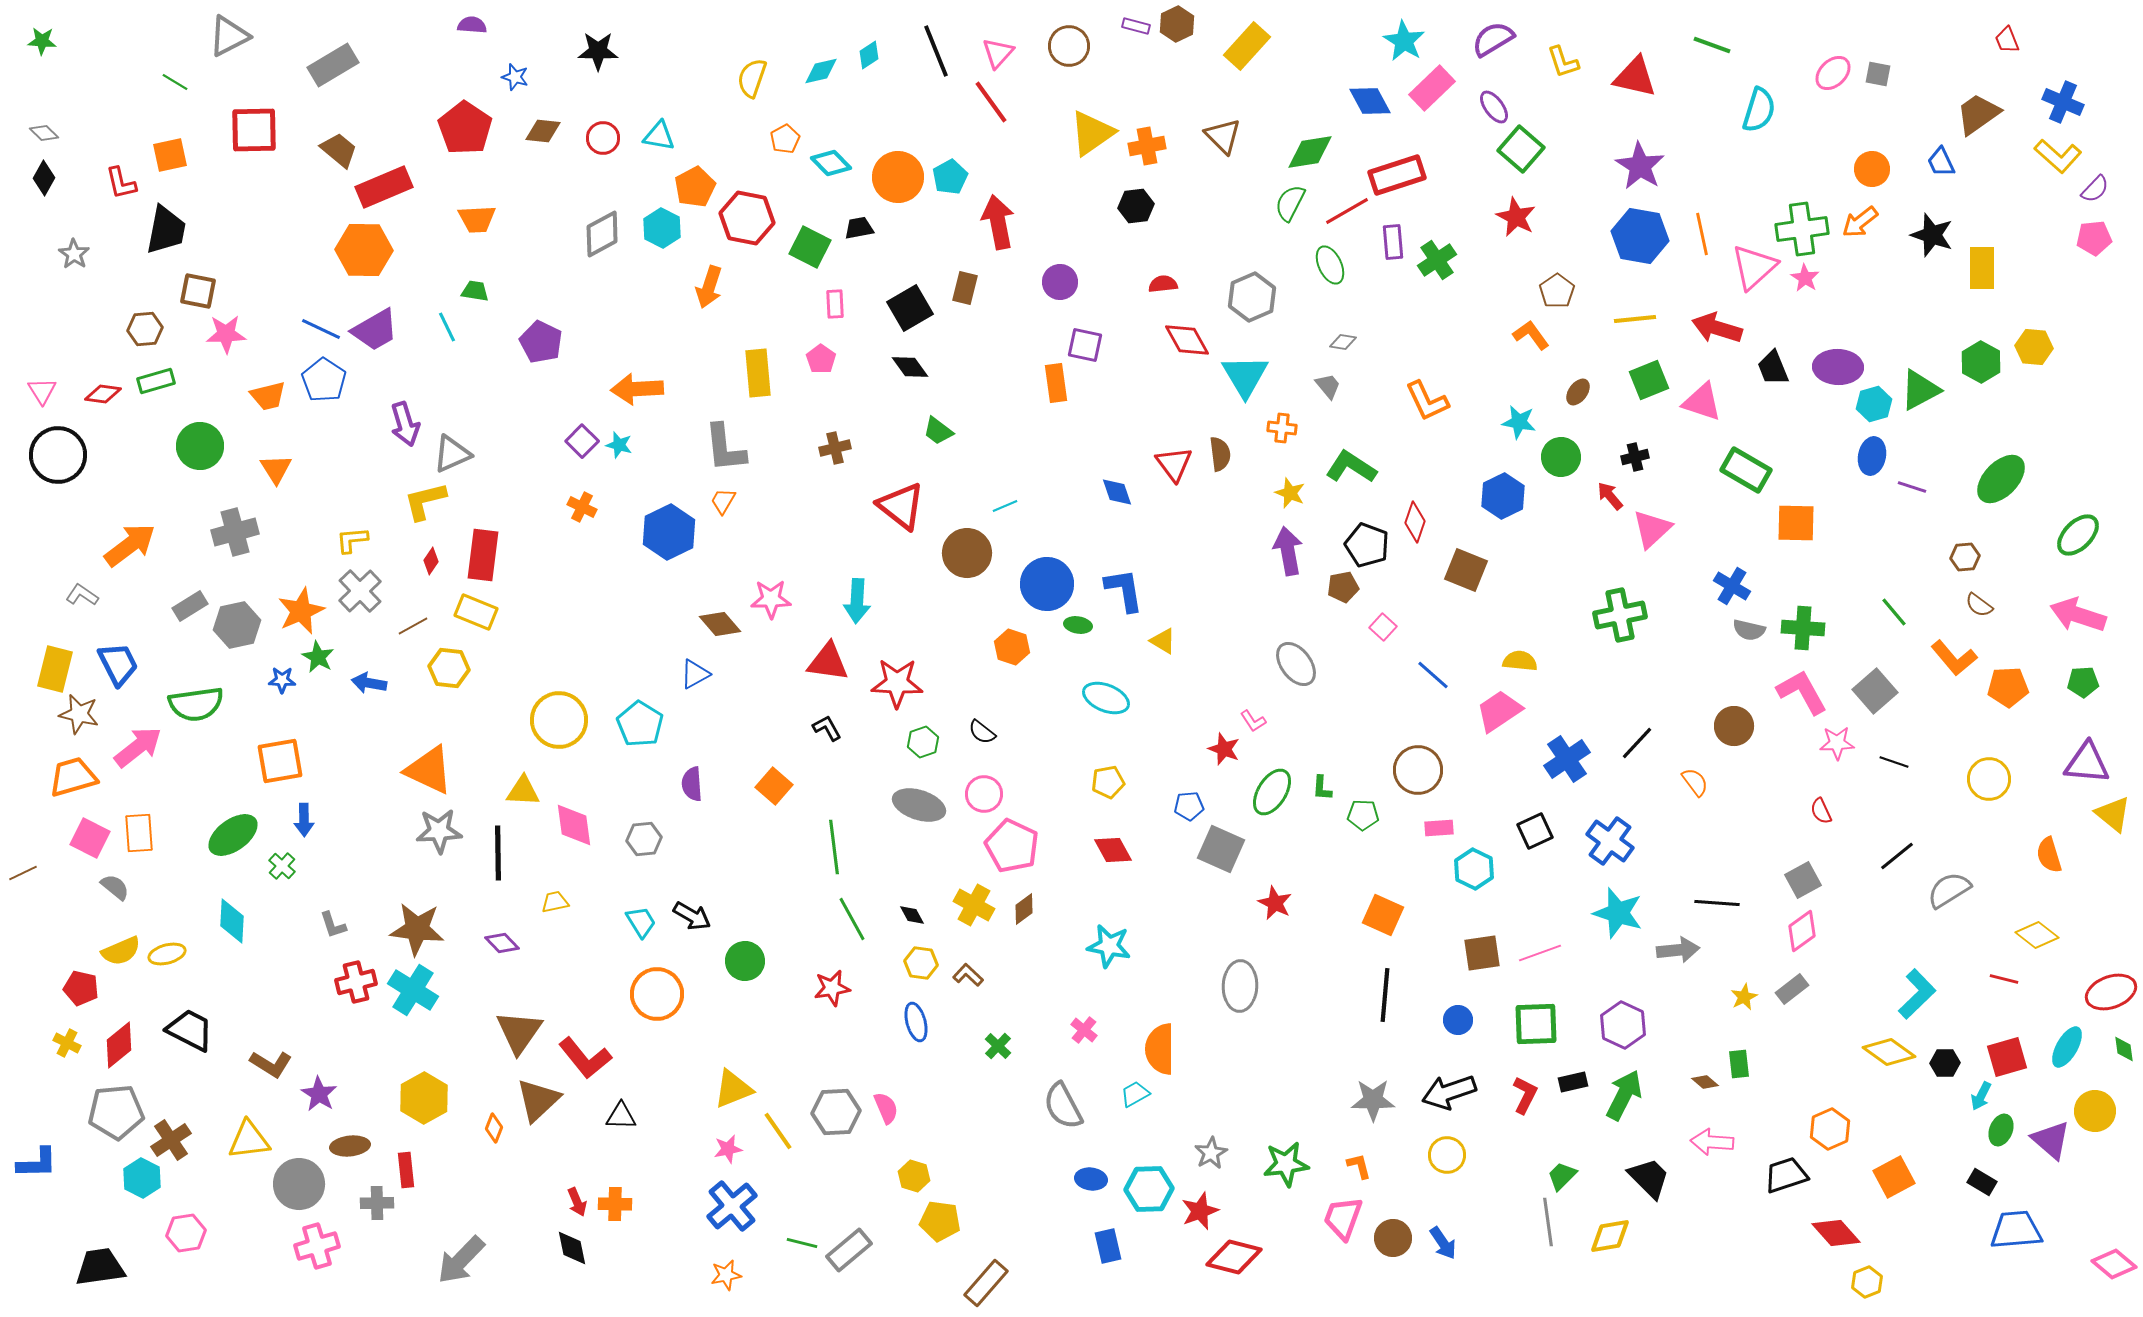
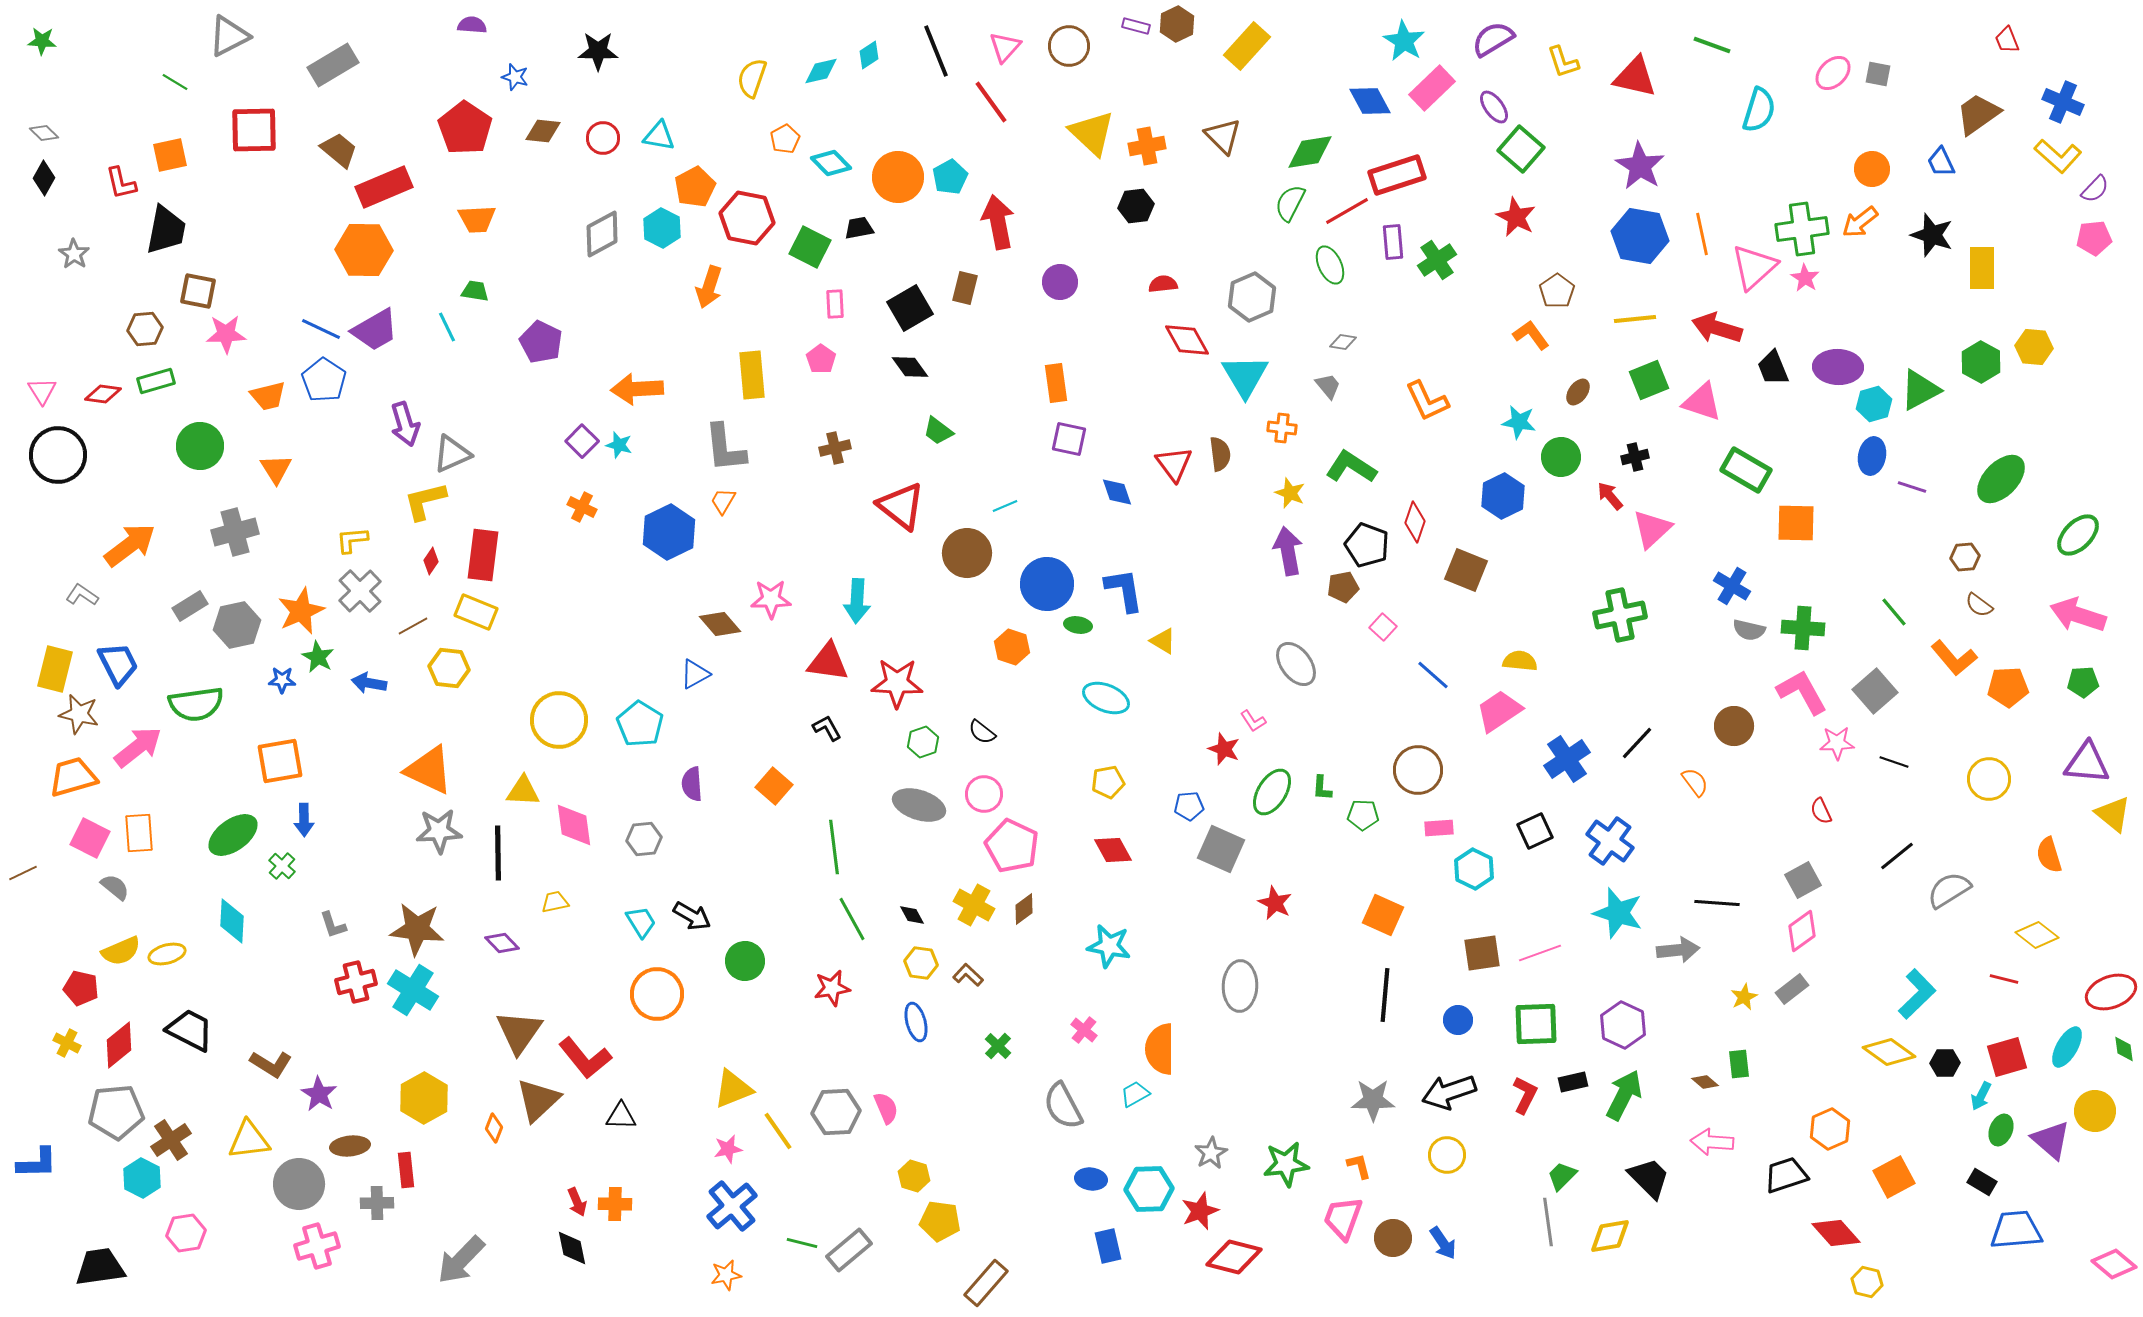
pink triangle at (998, 53): moved 7 px right, 6 px up
yellow triangle at (1092, 133): rotated 42 degrees counterclockwise
purple square at (1085, 345): moved 16 px left, 94 px down
yellow rectangle at (758, 373): moved 6 px left, 2 px down
yellow hexagon at (1867, 1282): rotated 24 degrees counterclockwise
